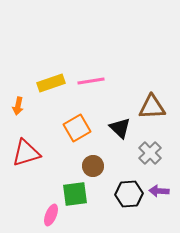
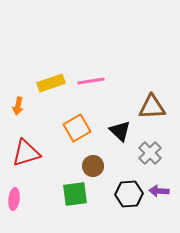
black triangle: moved 3 px down
pink ellipse: moved 37 px left, 16 px up; rotated 15 degrees counterclockwise
